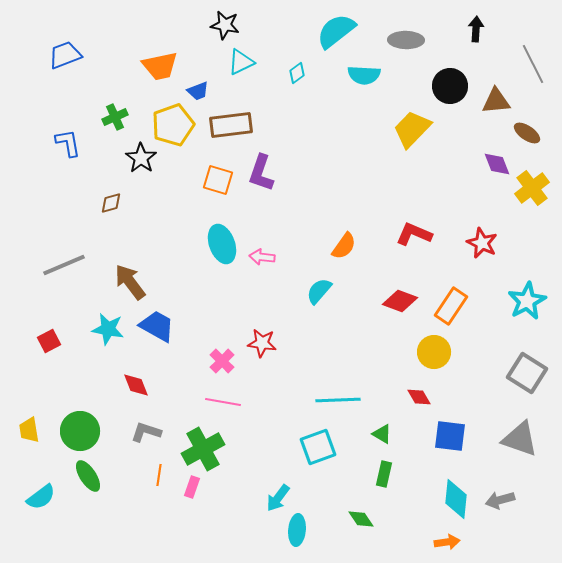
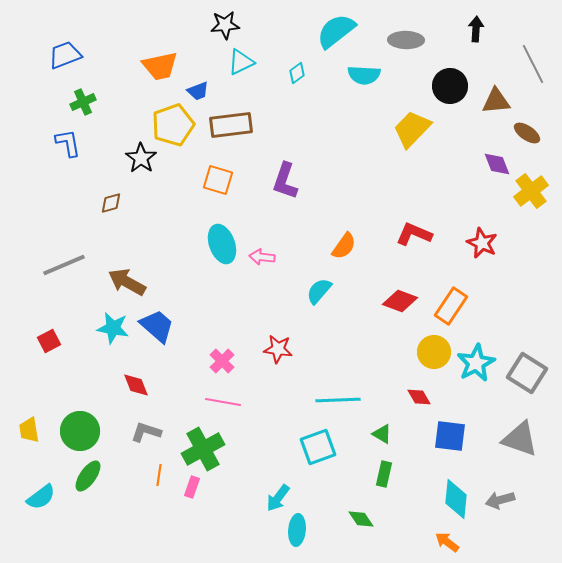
black star at (225, 25): rotated 16 degrees counterclockwise
green cross at (115, 117): moved 32 px left, 15 px up
purple L-shape at (261, 173): moved 24 px right, 8 px down
yellow cross at (532, 188): moved 1 px left, 3 px down
brown arrow at (130, 282): moved 3 px left; rotated 24 degrees counterclockwise
cyan star at (527, 301): moved 51 px left, 62 px down
blue trapezoid at (157, 326): rotated 12 degrees clockwise
cyan star at (108, 329): moved 5 px right, 1 px up
red star at (262, 343): moved 16 px right, 6 px down
green ellipse at (88, 476): rotated 68 degrees clockwise
orange arrow at (447, 542): rotated 135 degrees counterclockwise
